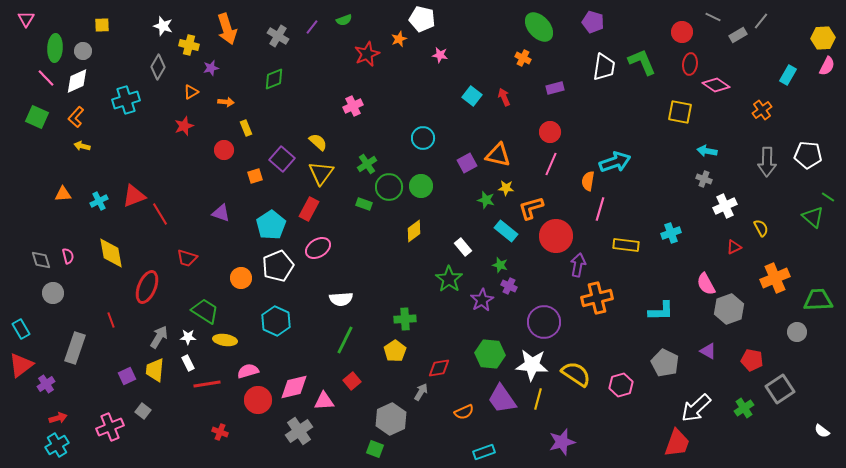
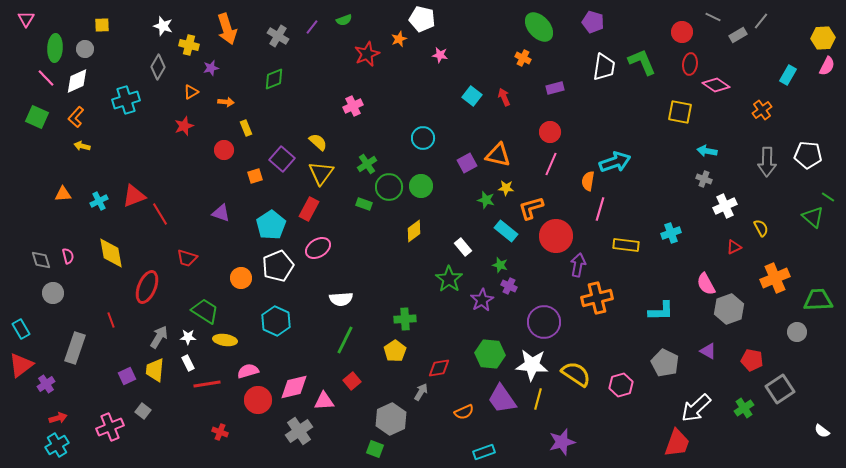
gray circle at (83, 51): moved 2 px right, 2 px up
